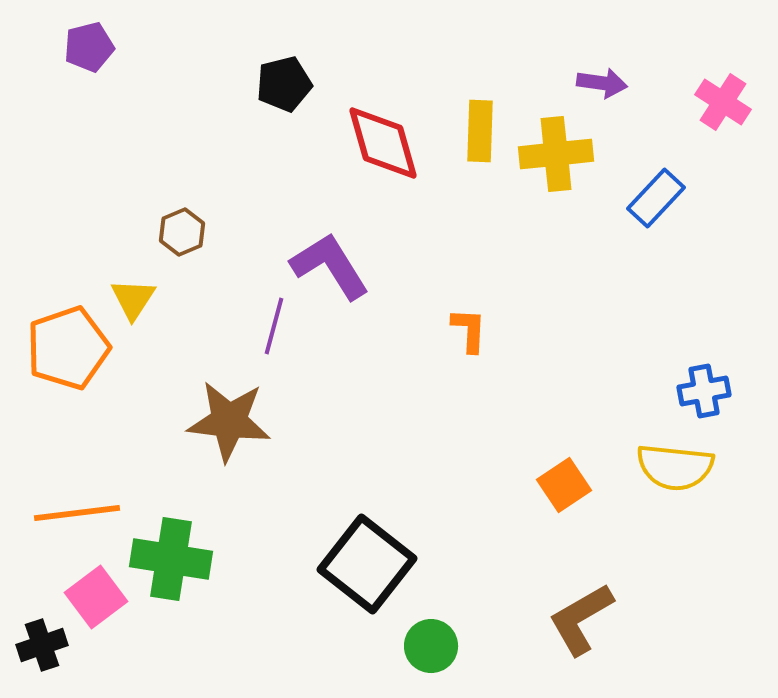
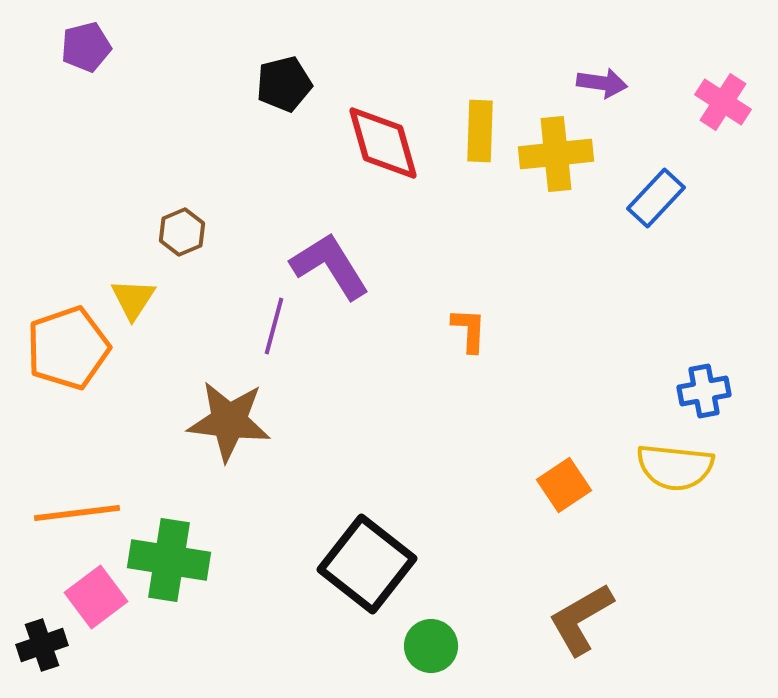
purple pentagon: moved 3 px left
green cross: moved 2 px left, 1 px down
